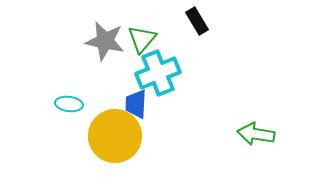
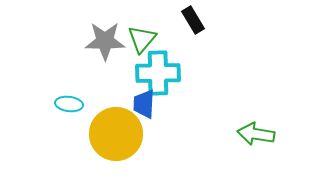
black rectangle: moved 4 px left, 1 px up
gray star: rotated 12 degrees counterclockwise
cyan cross: rotated 21 degrees clockwise
blue trapezoid: moved 8 px right
yellow circle: moved 1 px right, 2 px up
